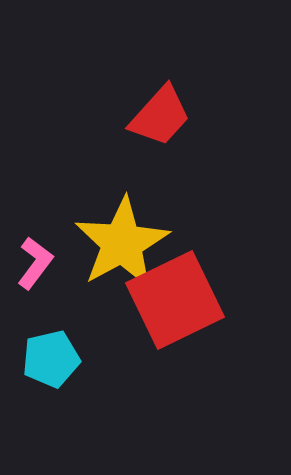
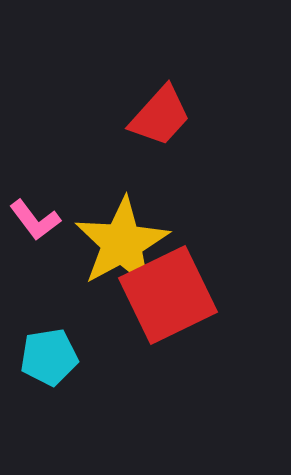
pink L-shape: moved 43 px up; rotated 106 degrees clockwise
red square: moved 7 px left, 5 px up
cyan pentagon: moved 2 px left, 2 px up; rotated 4 degrees clockwise
